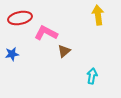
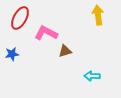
red ellipse: rotated 50 degrees counterclockwise
brown triangle: moved 1 px right; rotated 24 degrees clockwise
cyan arrow: rotated 98 degrees counterclockwise
